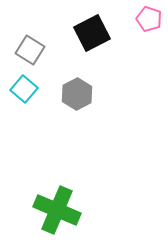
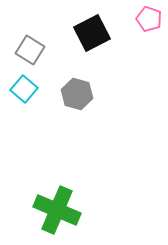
gray hexagon: rotated 16 degrees counterclockwise
